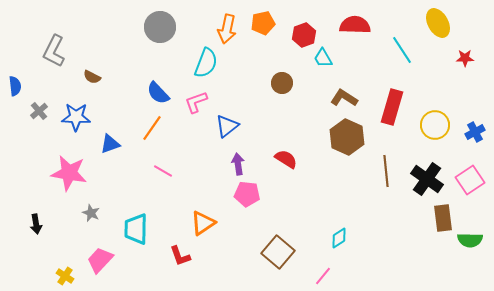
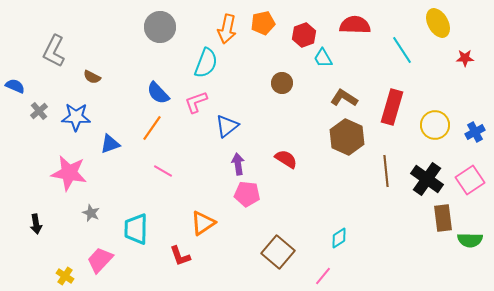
blue semicircle at (15, 86): rotated 60 degrees counterclockwise
